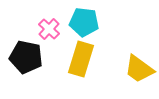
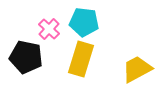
yellow trapezoid: moved 2 px left; rotated 116 degrees clockwise
